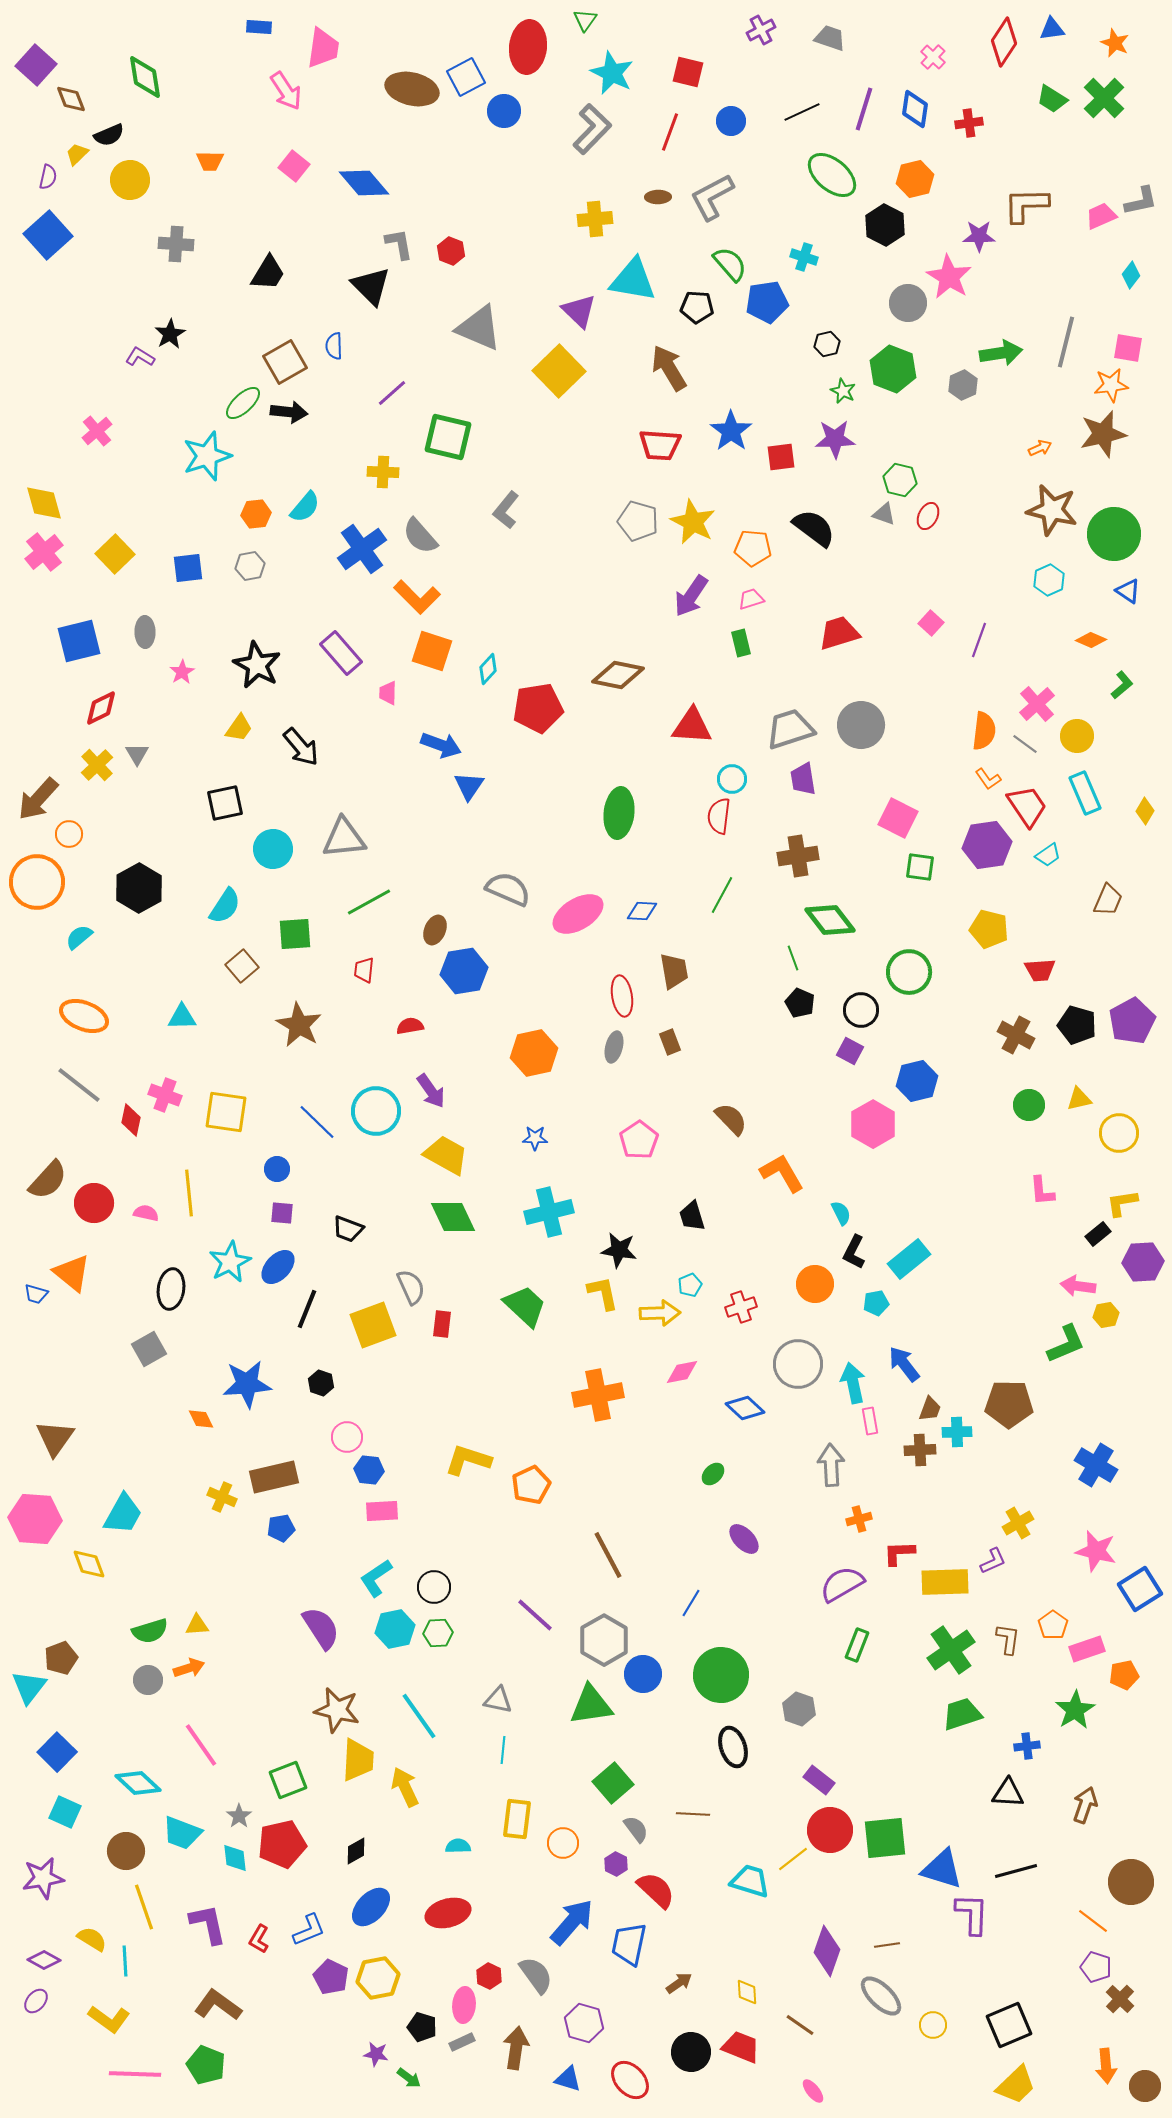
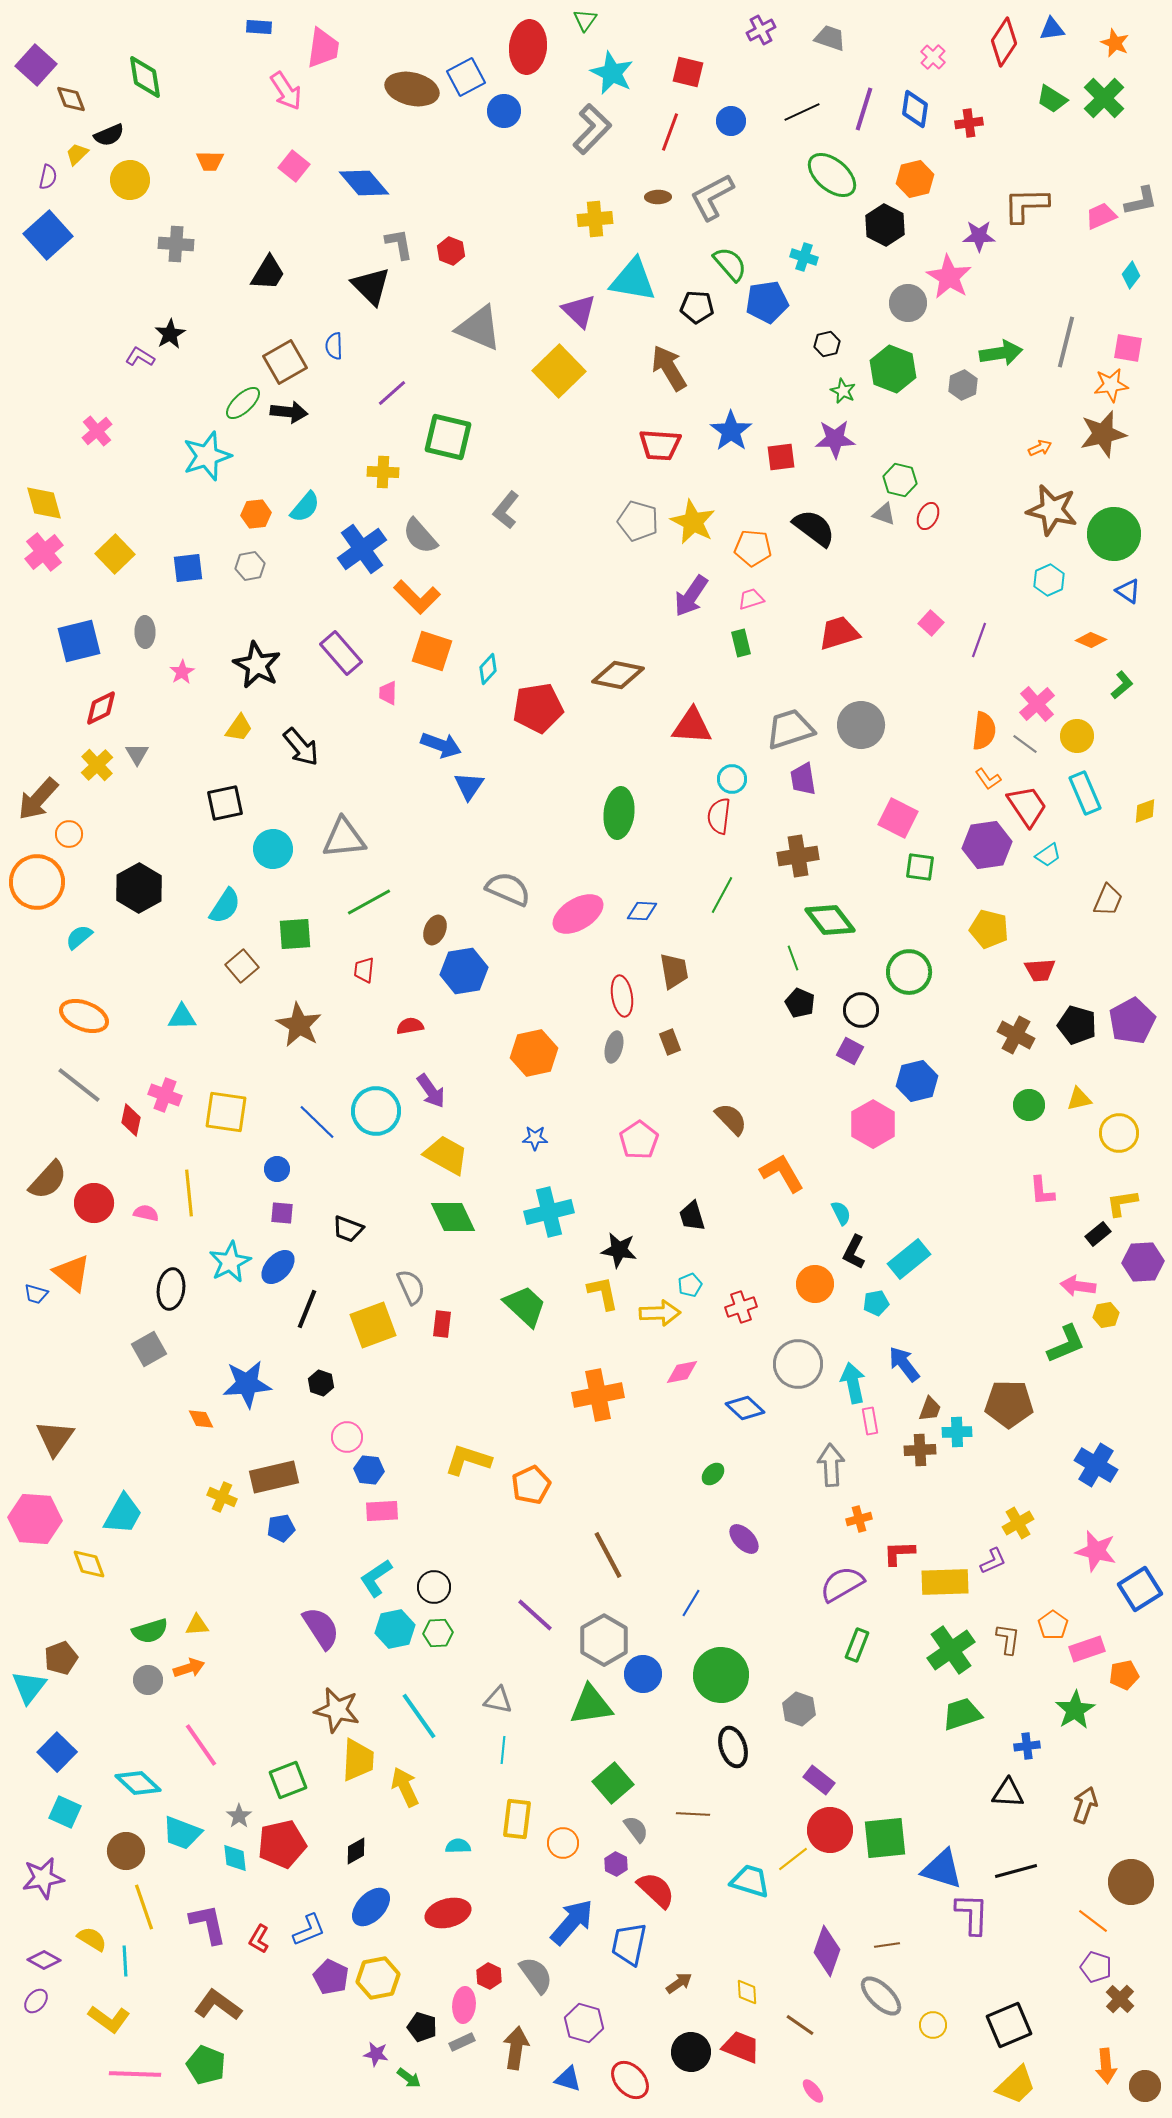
yellow diamond at (1145, 811): rotated 40 degrees clockwise
